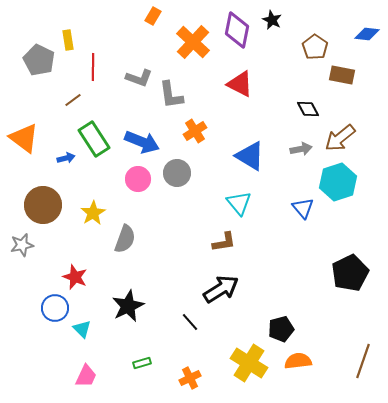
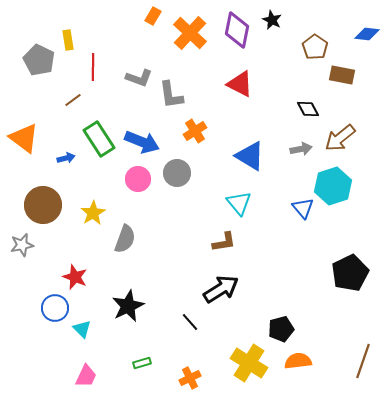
orange cross at (193, 42): moved 3 px left, 9 px up
green rectangle at (94, 139): moved 5 px right
cyan hexagon at (338, 182): moved 5 px left, 4 px down
